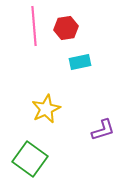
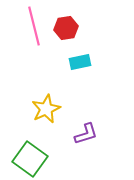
pink line: rotated 9 degrees counterclockwise
purple L-shape: moved 17 px left, 4 px down
